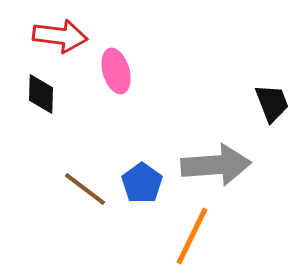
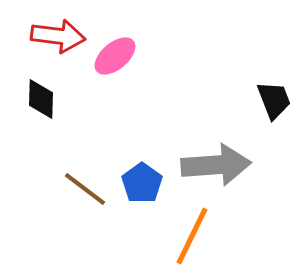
red arrow: moved 2 px left
pink ellipse: moved 1 px left, 15 px up; rotated 66 degrees clockwise
black diamond: moved 5 px down
black trapezoid: moved 2 px right, 3 px up
